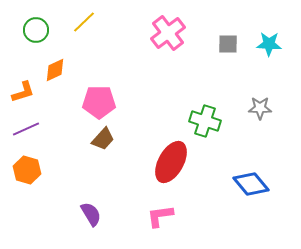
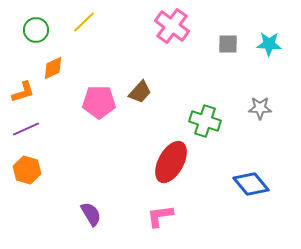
pink cross: moved 4 px right, 7 px up; rotated 16 degrees counterclockwise
orange diamond: moved 2 px left, 2 px up
brown trapezoid: moved 37 px right, 47 px up
